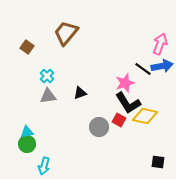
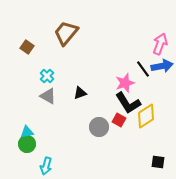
black line: rotated 18 degrees clockwise
gray triangle: rotated 36 degrees clockwise
yellow diamond: moved 1 px right; rotated 45 degrees counterclockwise
cyan arrow: moved 2 px right
